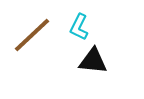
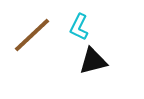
black triangle: rotated 20 degrees counterclockwise
